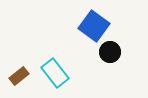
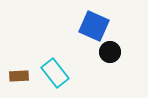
blue square: rotated 12 degrees counterclockwise
brown rectangle: rotated 36 degrees clockwise
